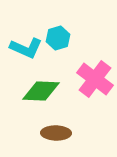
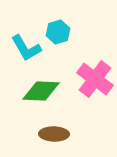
cyan hexagon: moved 6 px up
cyan L-shape: rotated 36 degrees clockwise
brown ellipse: moved 2 px left, 1 px down
